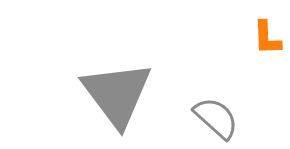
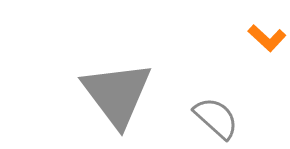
orange L-shape: rotated 45 degrees counterclockwise
